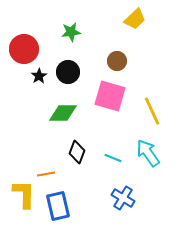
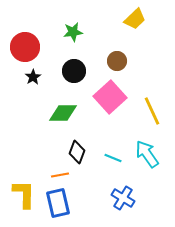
green star: moved 2 px right
red circle: moved 1 px right, 2 px up
black circle: moved 6 px right, 1 px up
black star: moved 6 px left, 1 px down
pink square: moved 1 px down; rotated 32 degrees clockwise
cyan arrow: moved 1 px left, 1 px down
orange line: moved 14 px right, 1 px down
blue rectangle: moved 3 px up
